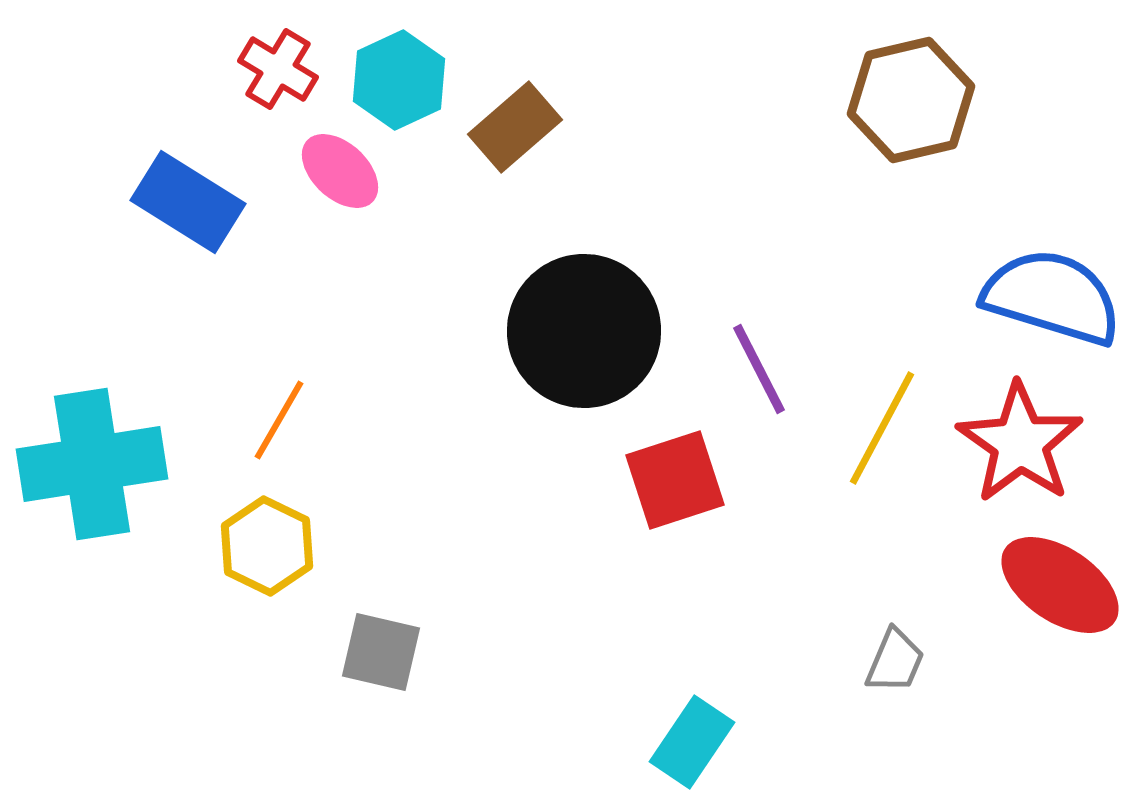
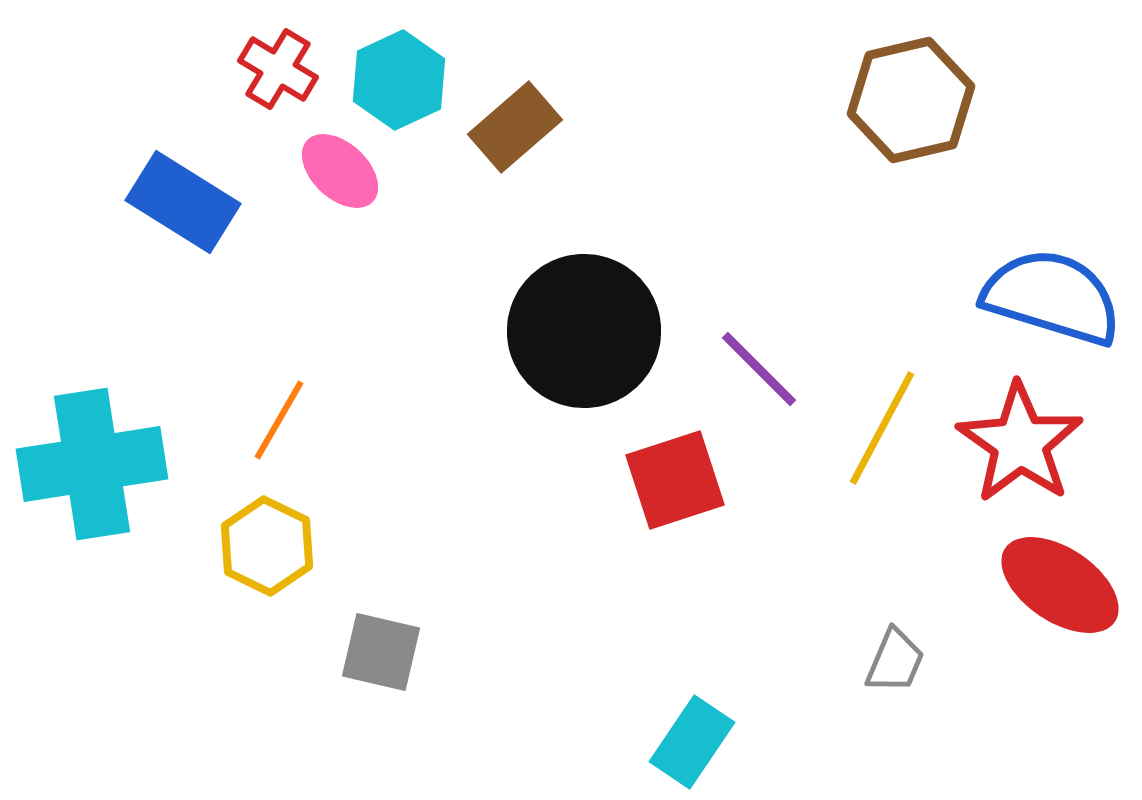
blue rectangle: moved 5 px left
purple line: rotated 18 degrees counterclockwise
